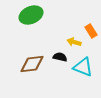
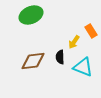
yellow arrow: rotated 72 degrees counterclockwise
black semicircle: rotated 104 degrees counterclockwise
brown diamond: moved 1 px right, 3 px up
